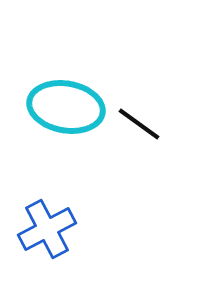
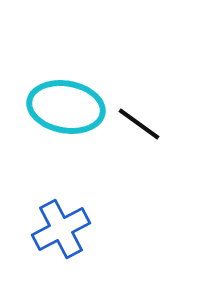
blue cross: moved 14 px right
